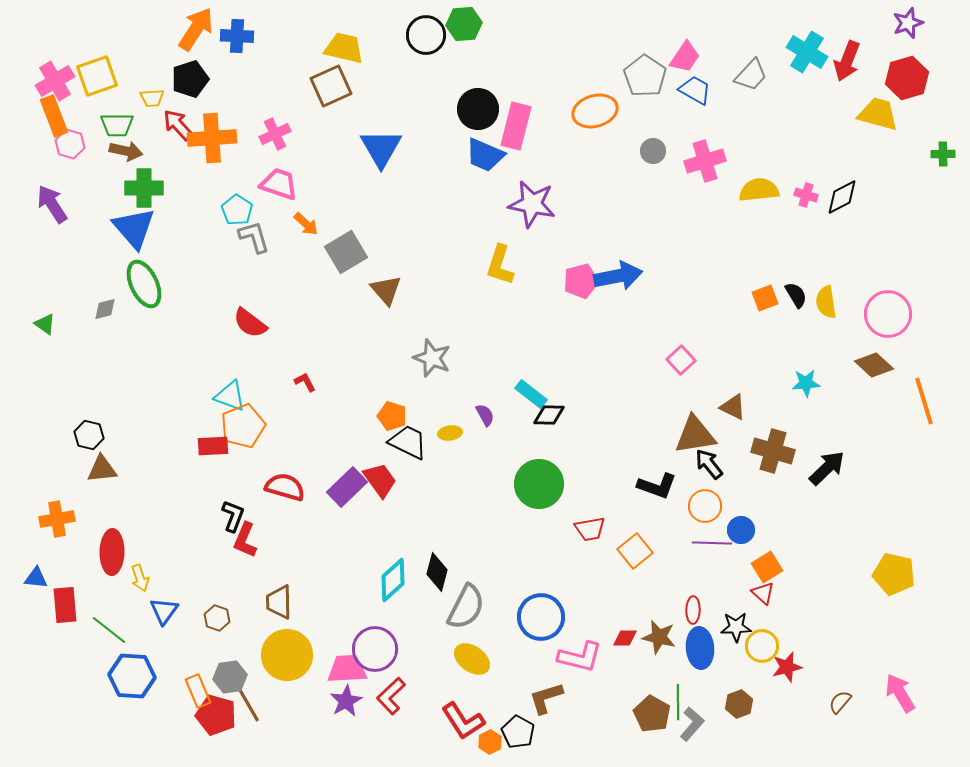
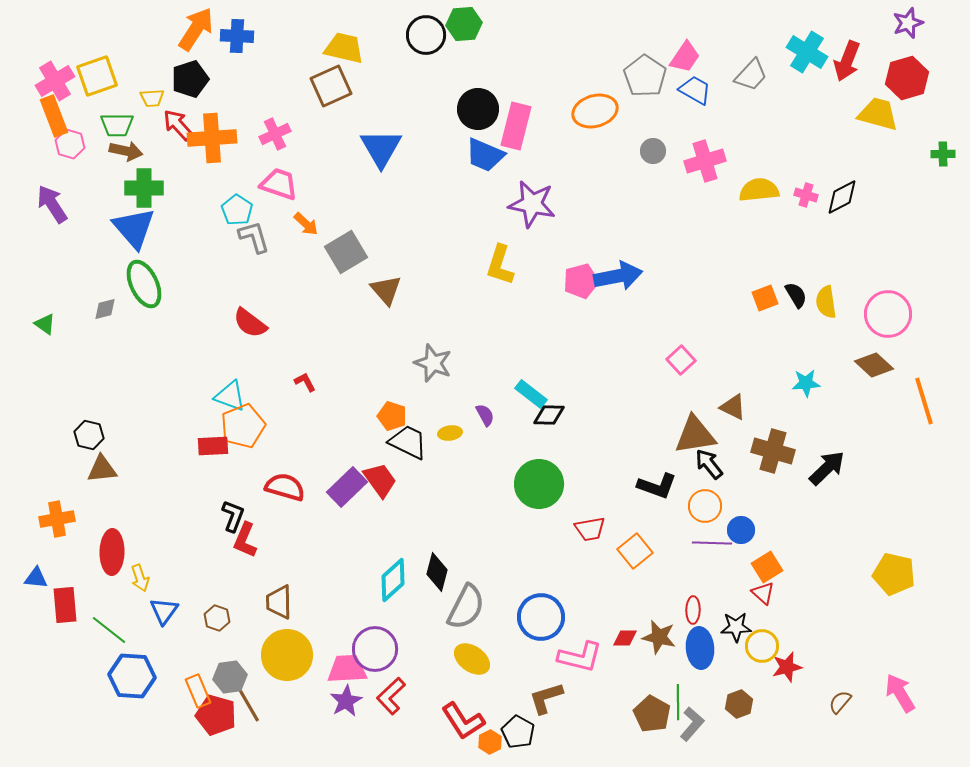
gray star at (432, 358): moved 1 px right, 5 px down
